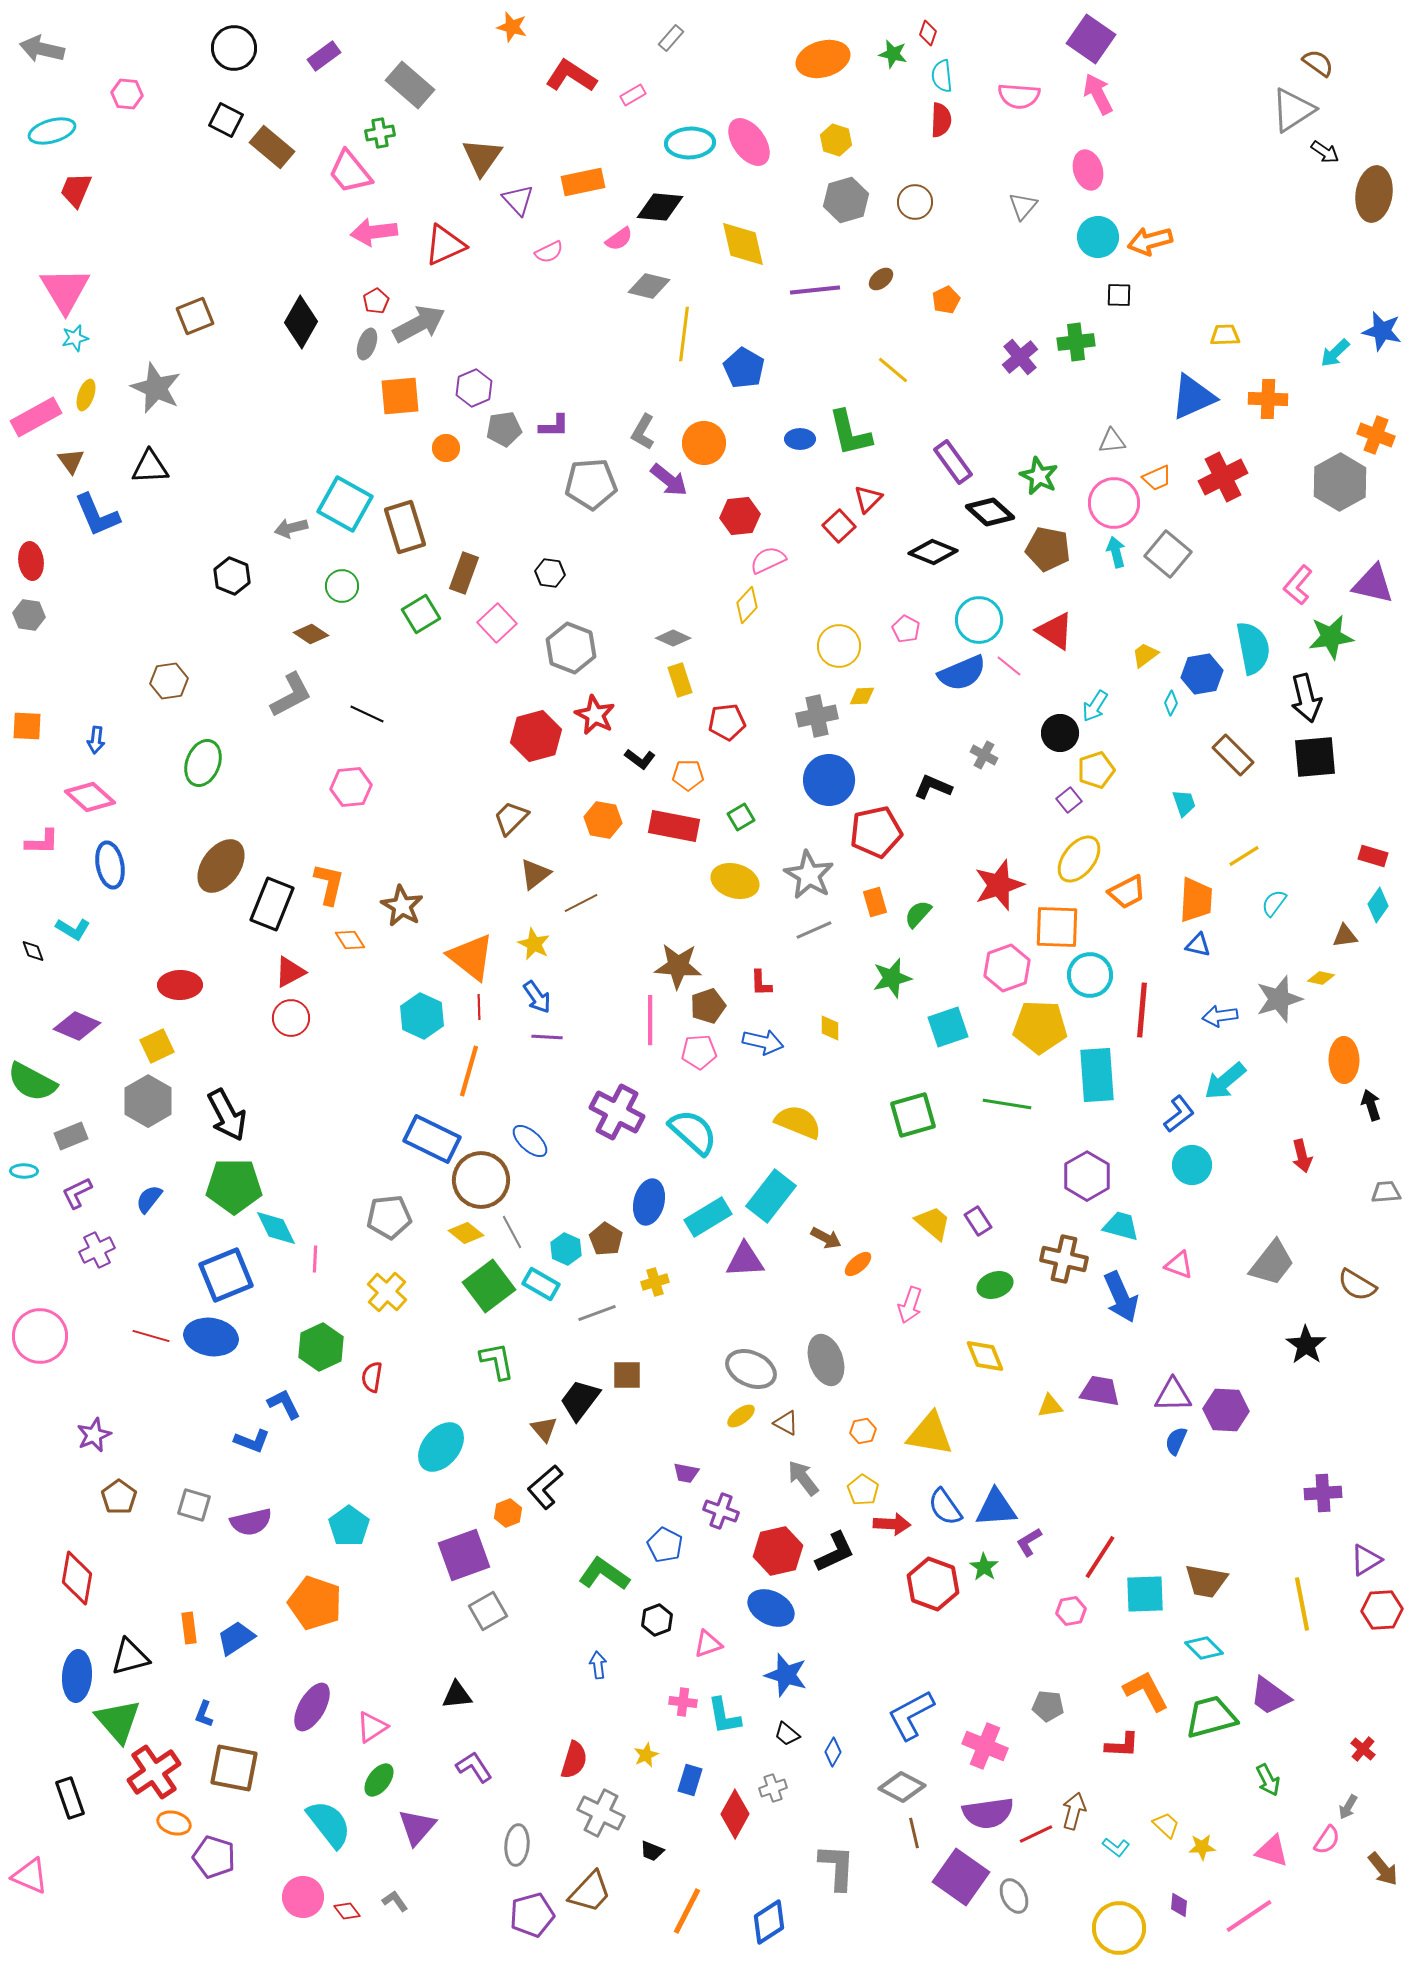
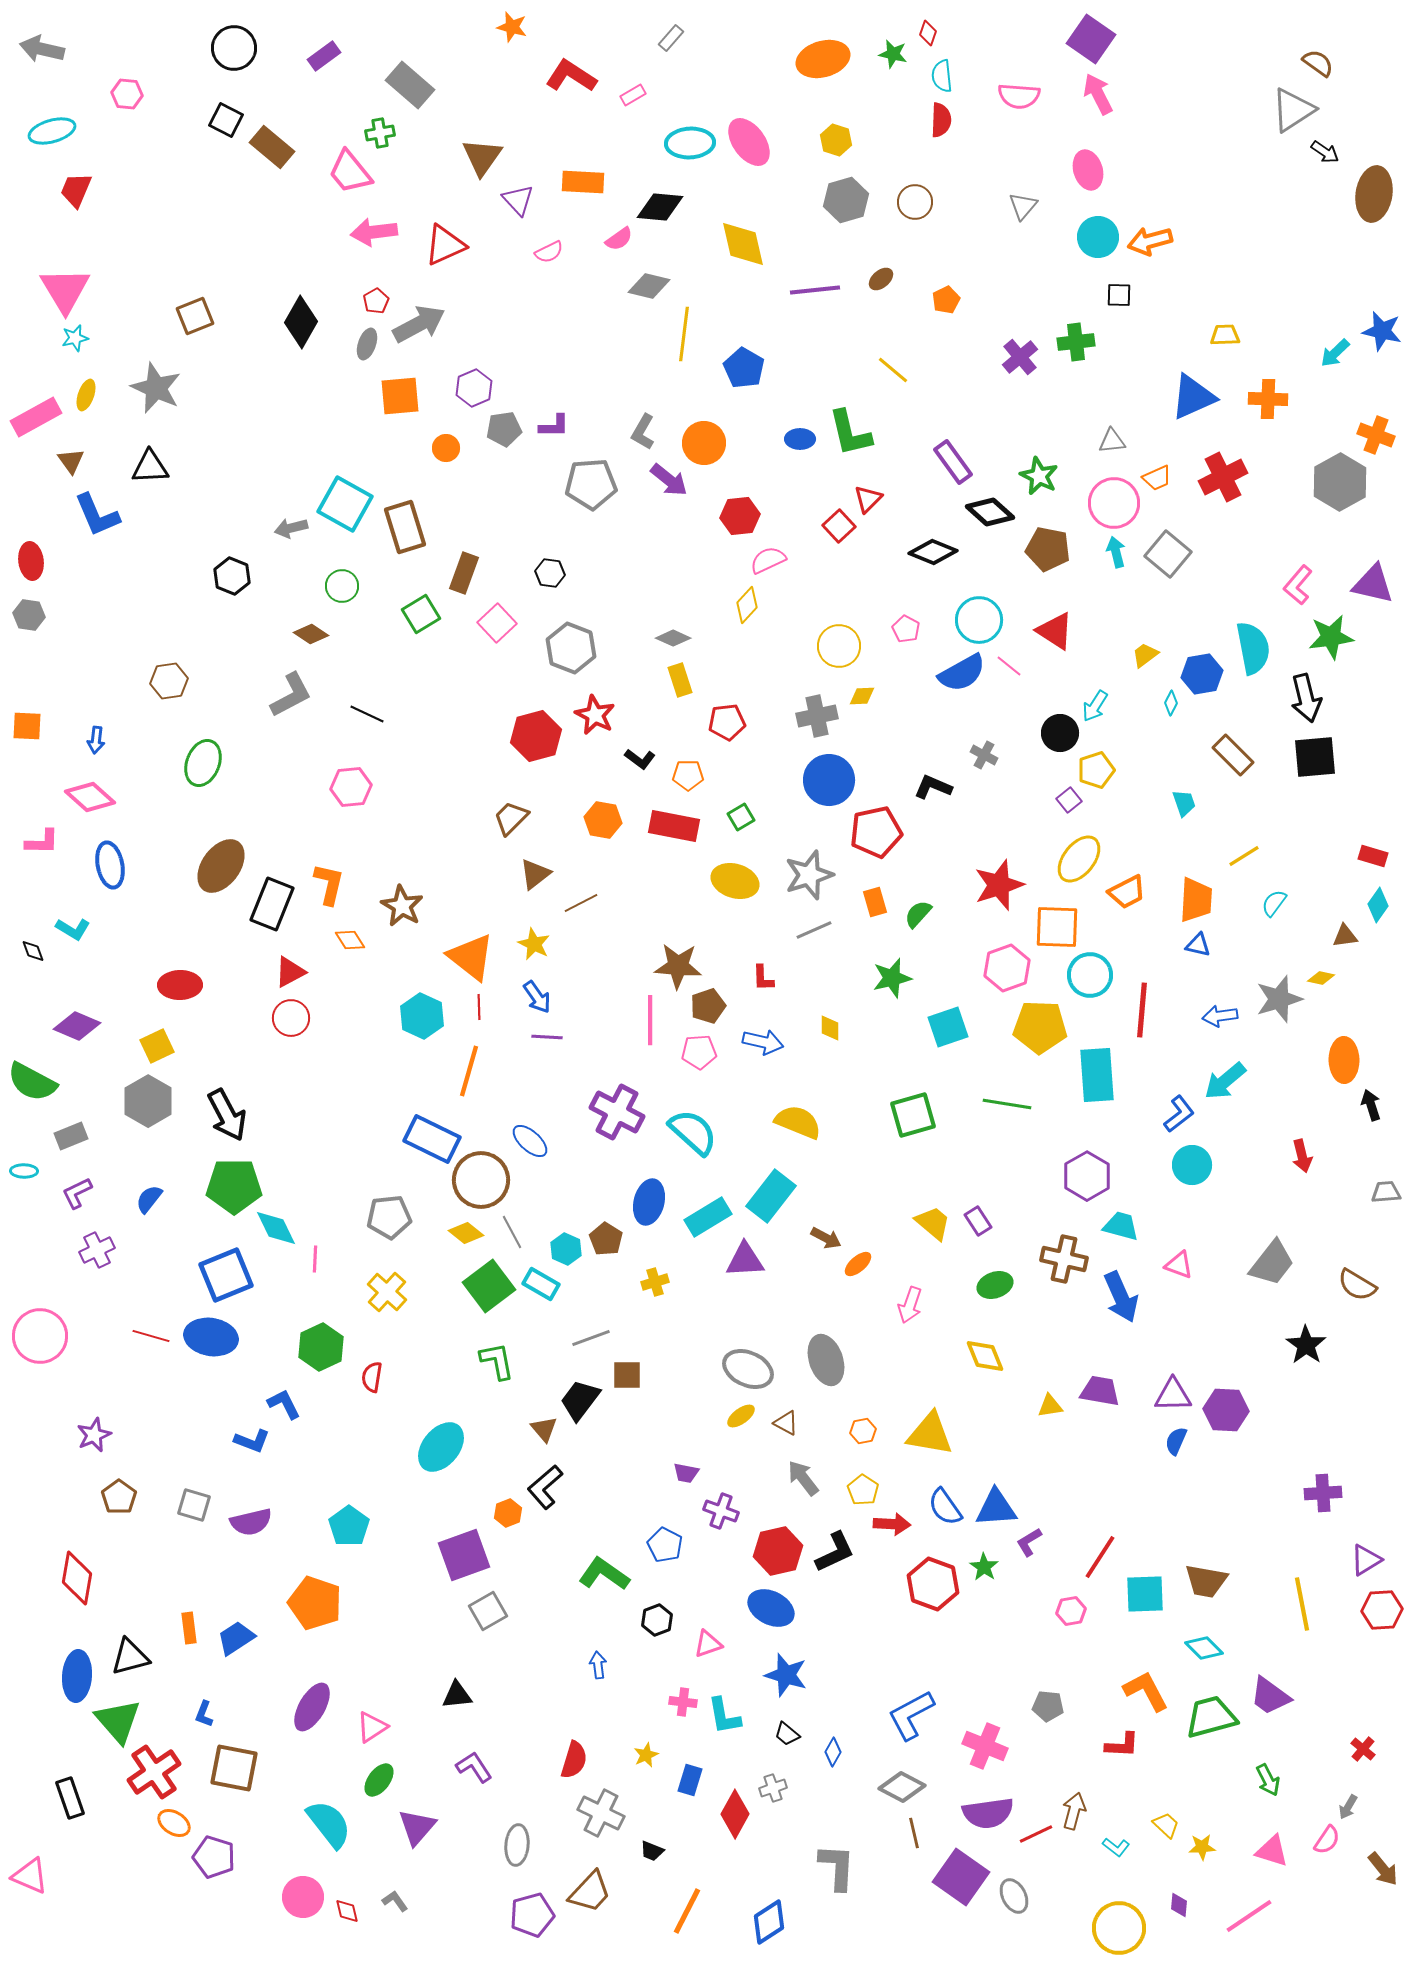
orange rectangle at (583, 182): rotated 15 degrees clockwise
blue semicircle at (962, 673): rotated 6 degrees counterclockwise
gray star at (809, 875): rotated 24 degrees clockwise
red L-shape at (761, 983): moved 2 px right, 5 px up
gray line at (597, 1313): moved 6 px left, 25 px down
gray ellipse at (751, 1369): moved 3 px left
orange ellipse at (174, 1823): rotated 16 degrees clockwise
red diamond at (347, 1911): rotated 24 degrees clockwise
